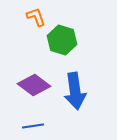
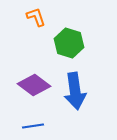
green hexagon: moved 7 px right, 3 px down
